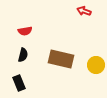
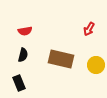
red arrow: moved 5 px right, 18 px down; rotated 80 degrees counterclockwise
